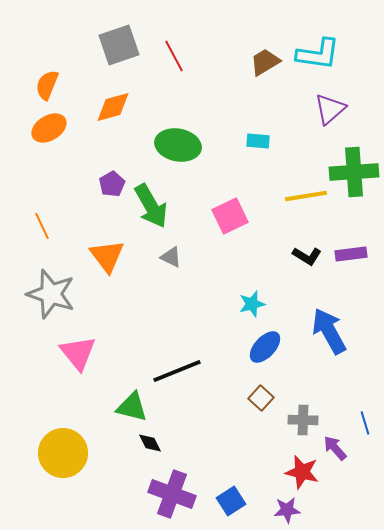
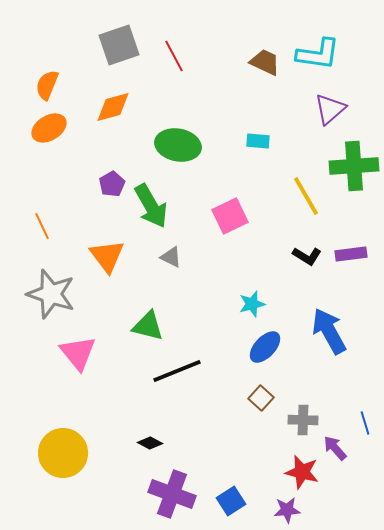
brown trapezoid: rotated 56 degrees clockwise
green cross: moved 6 px up
yellow line: rotated 69 degrees clockwise
green triangle: moved 16 px right, 81 px up
black diamond: rotated 35 degrees counterclockwise
